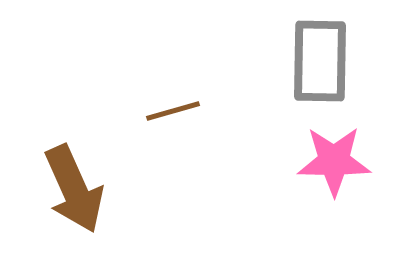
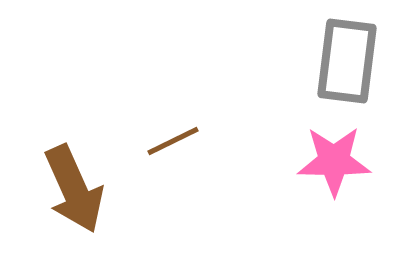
gray rectangle: moved 27 px right; rotated 6 degrees clockwise
brown line: moved 30 px down; rotated 10 degrees counterclockwise
